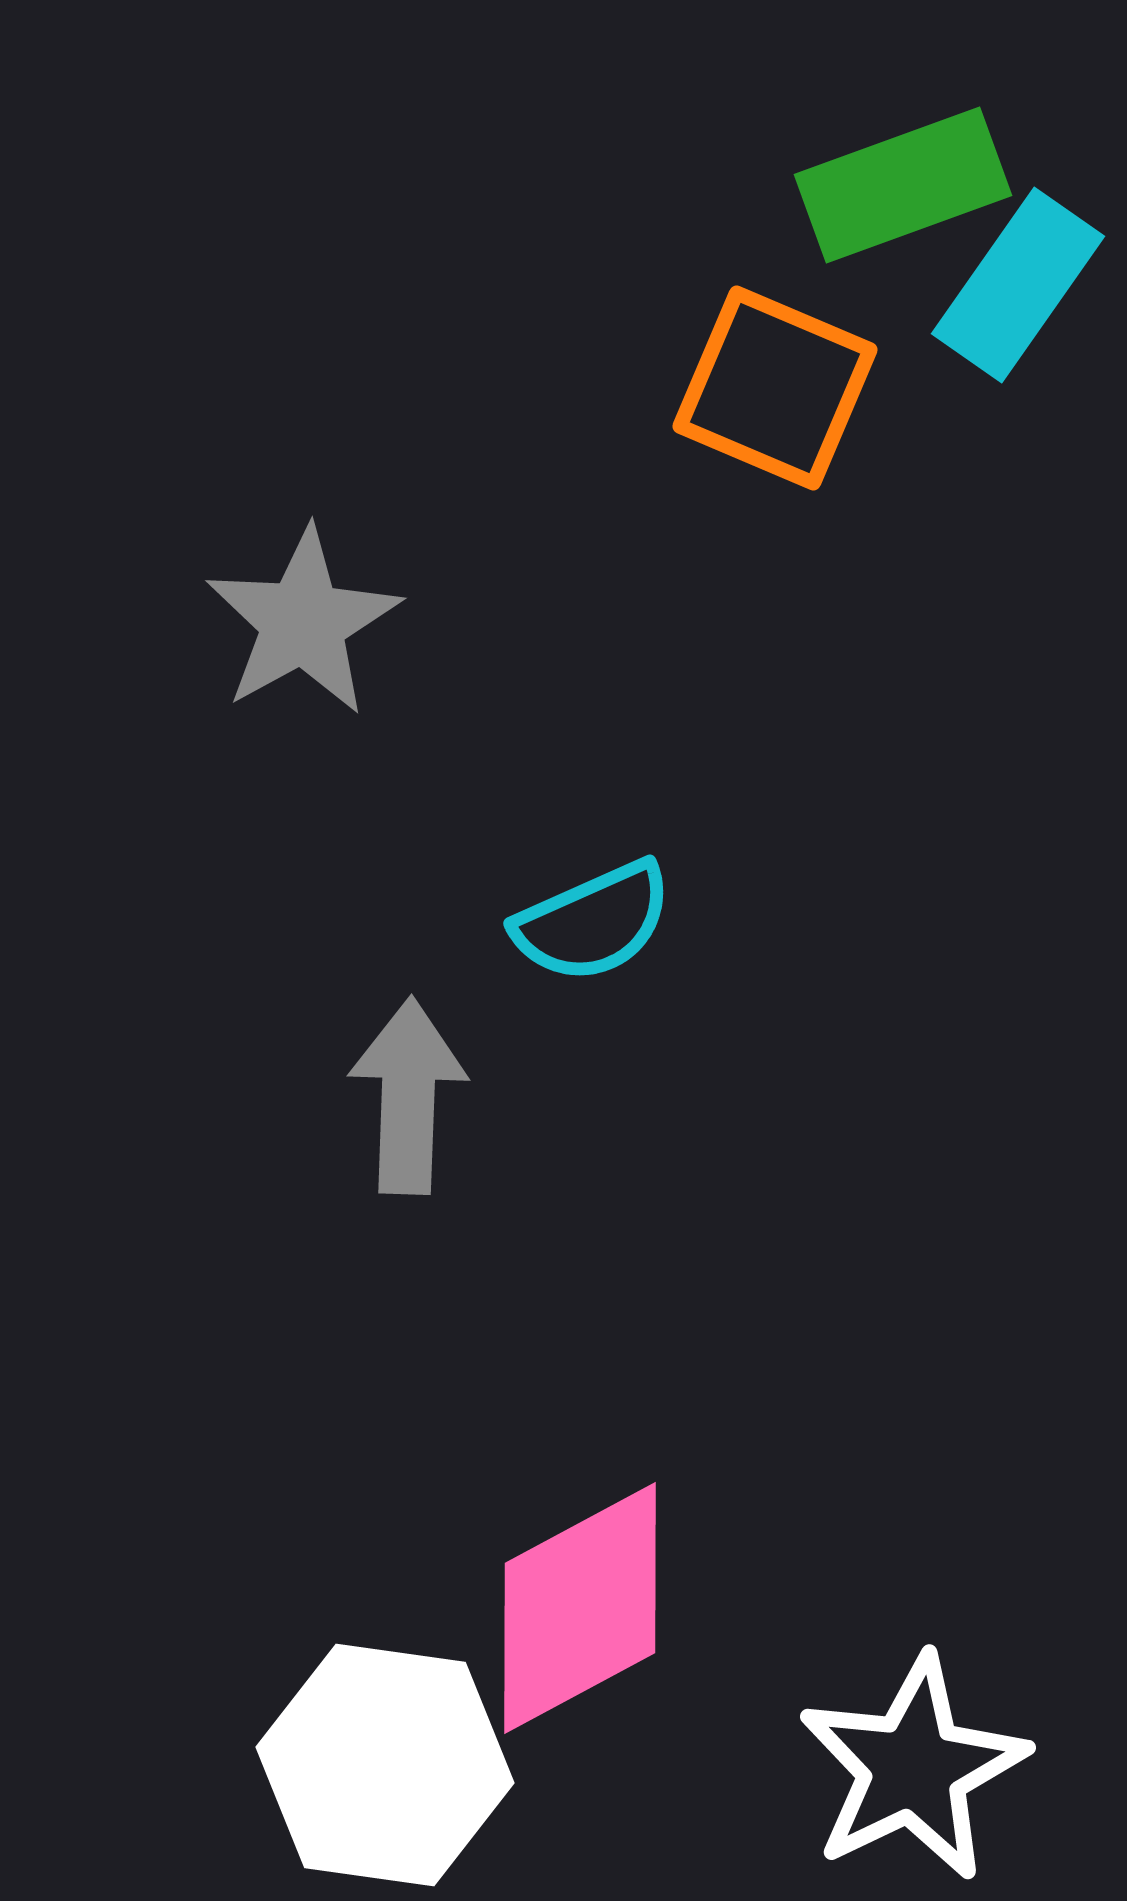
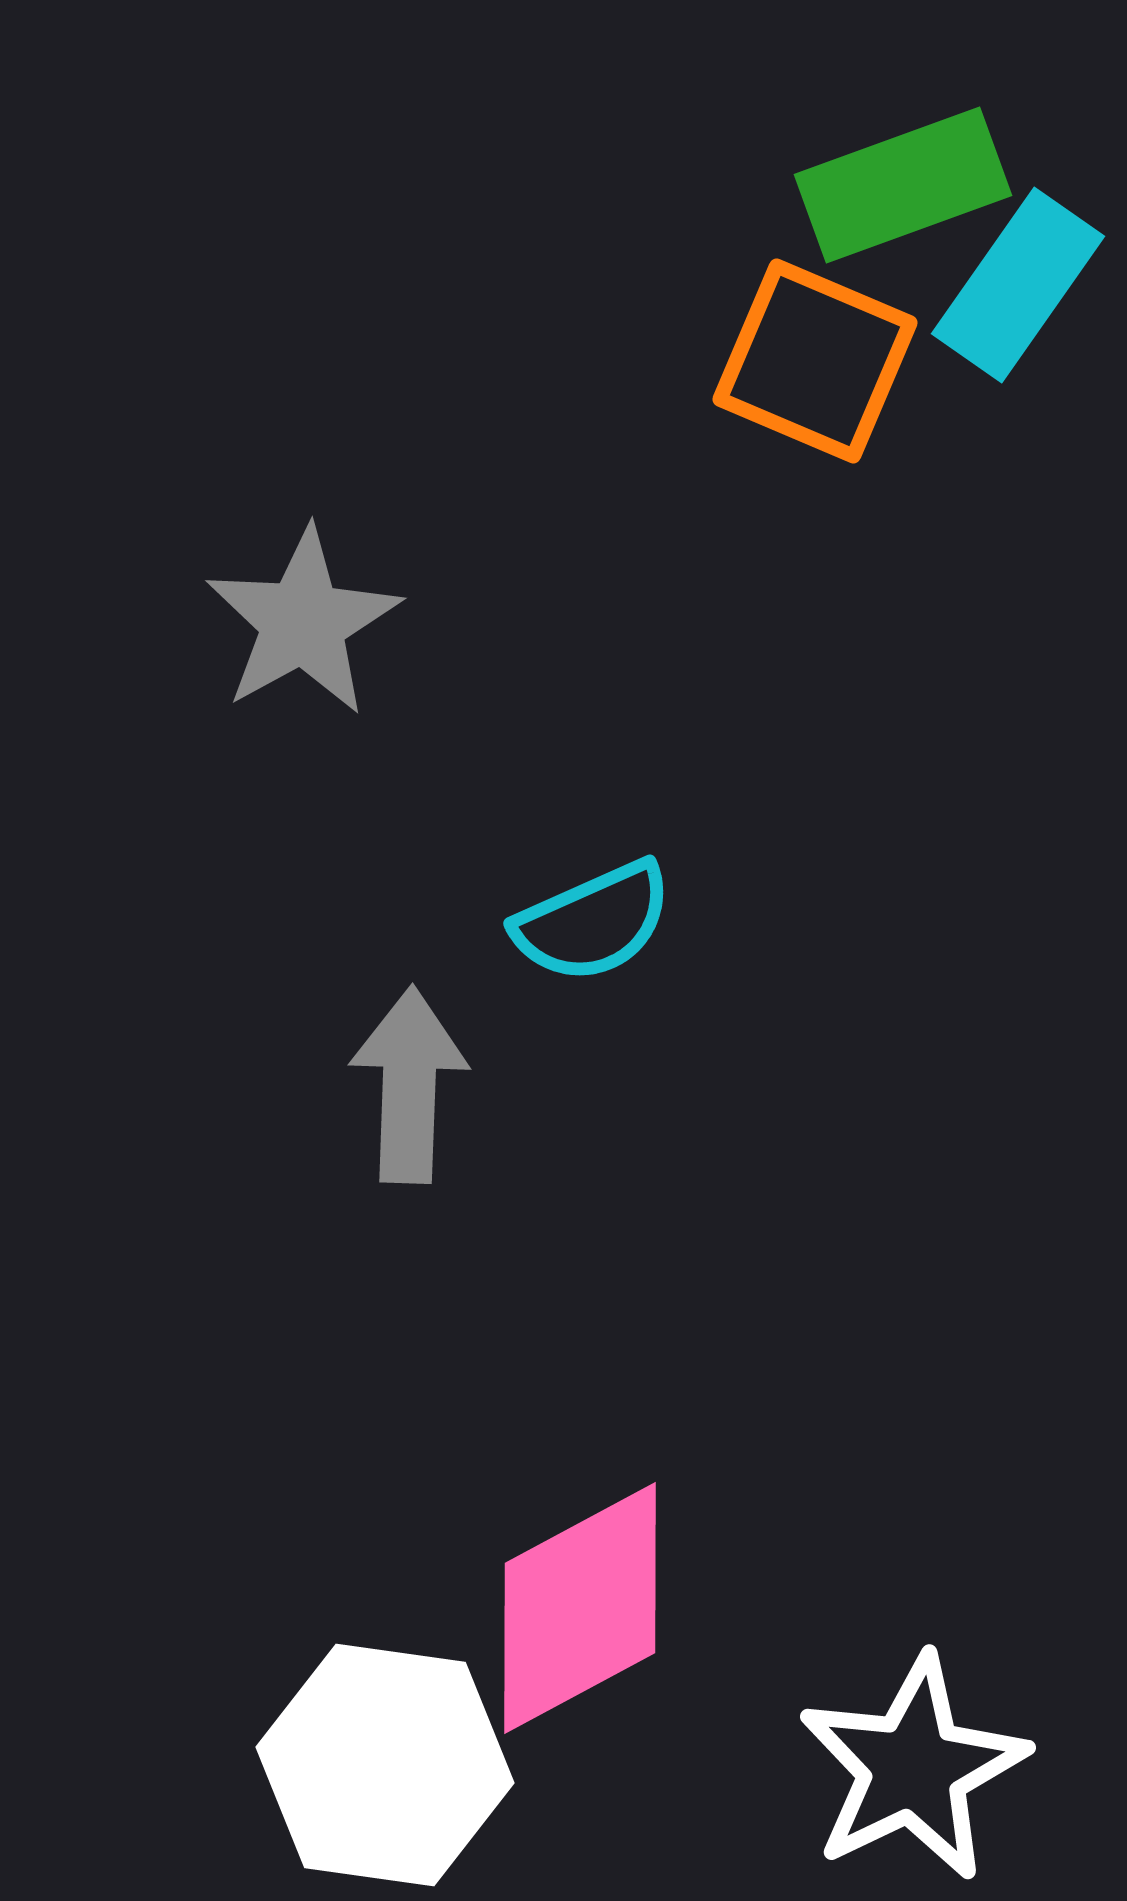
orange square: moved 40 px right, 27 px up
gray arrow: moved 1 px right, 11 px up
